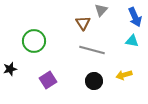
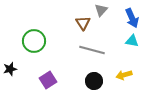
blue arrow: moved 3 px left, 1 px down
